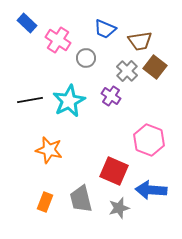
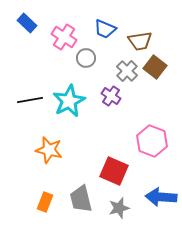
pink cross: moved 6 px right, 3 px up
pink hexagon: moved 3 px right, 1 px down
blue arrow: moved 10 px right, 7 px down
